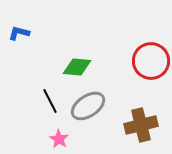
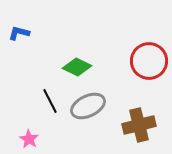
red circle: moved 2 px left
green diamond: rotated 20 degrees clockwise
gray ellipse: rotated 8 degrees clockwise
brown cross: moved 2 px left
pink star: moved 30 px left
